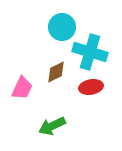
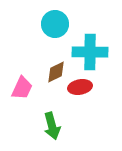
cyan circle: moved 7 px left, 3 px up
cyan cross: rotated 16 degrees counterclockwise
red ellipse: moved 11 px left
green arrow: rotated 80 degrees counterclockwise
